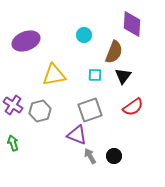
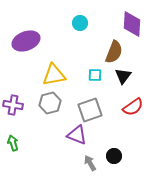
cyan circle: moved 4 px left, 12 px up
purple cross: rotated 24 degrees counterclockwise
gray hexagon: moved 10 px right, 8 px up
gray arrow: moved 7 px down
